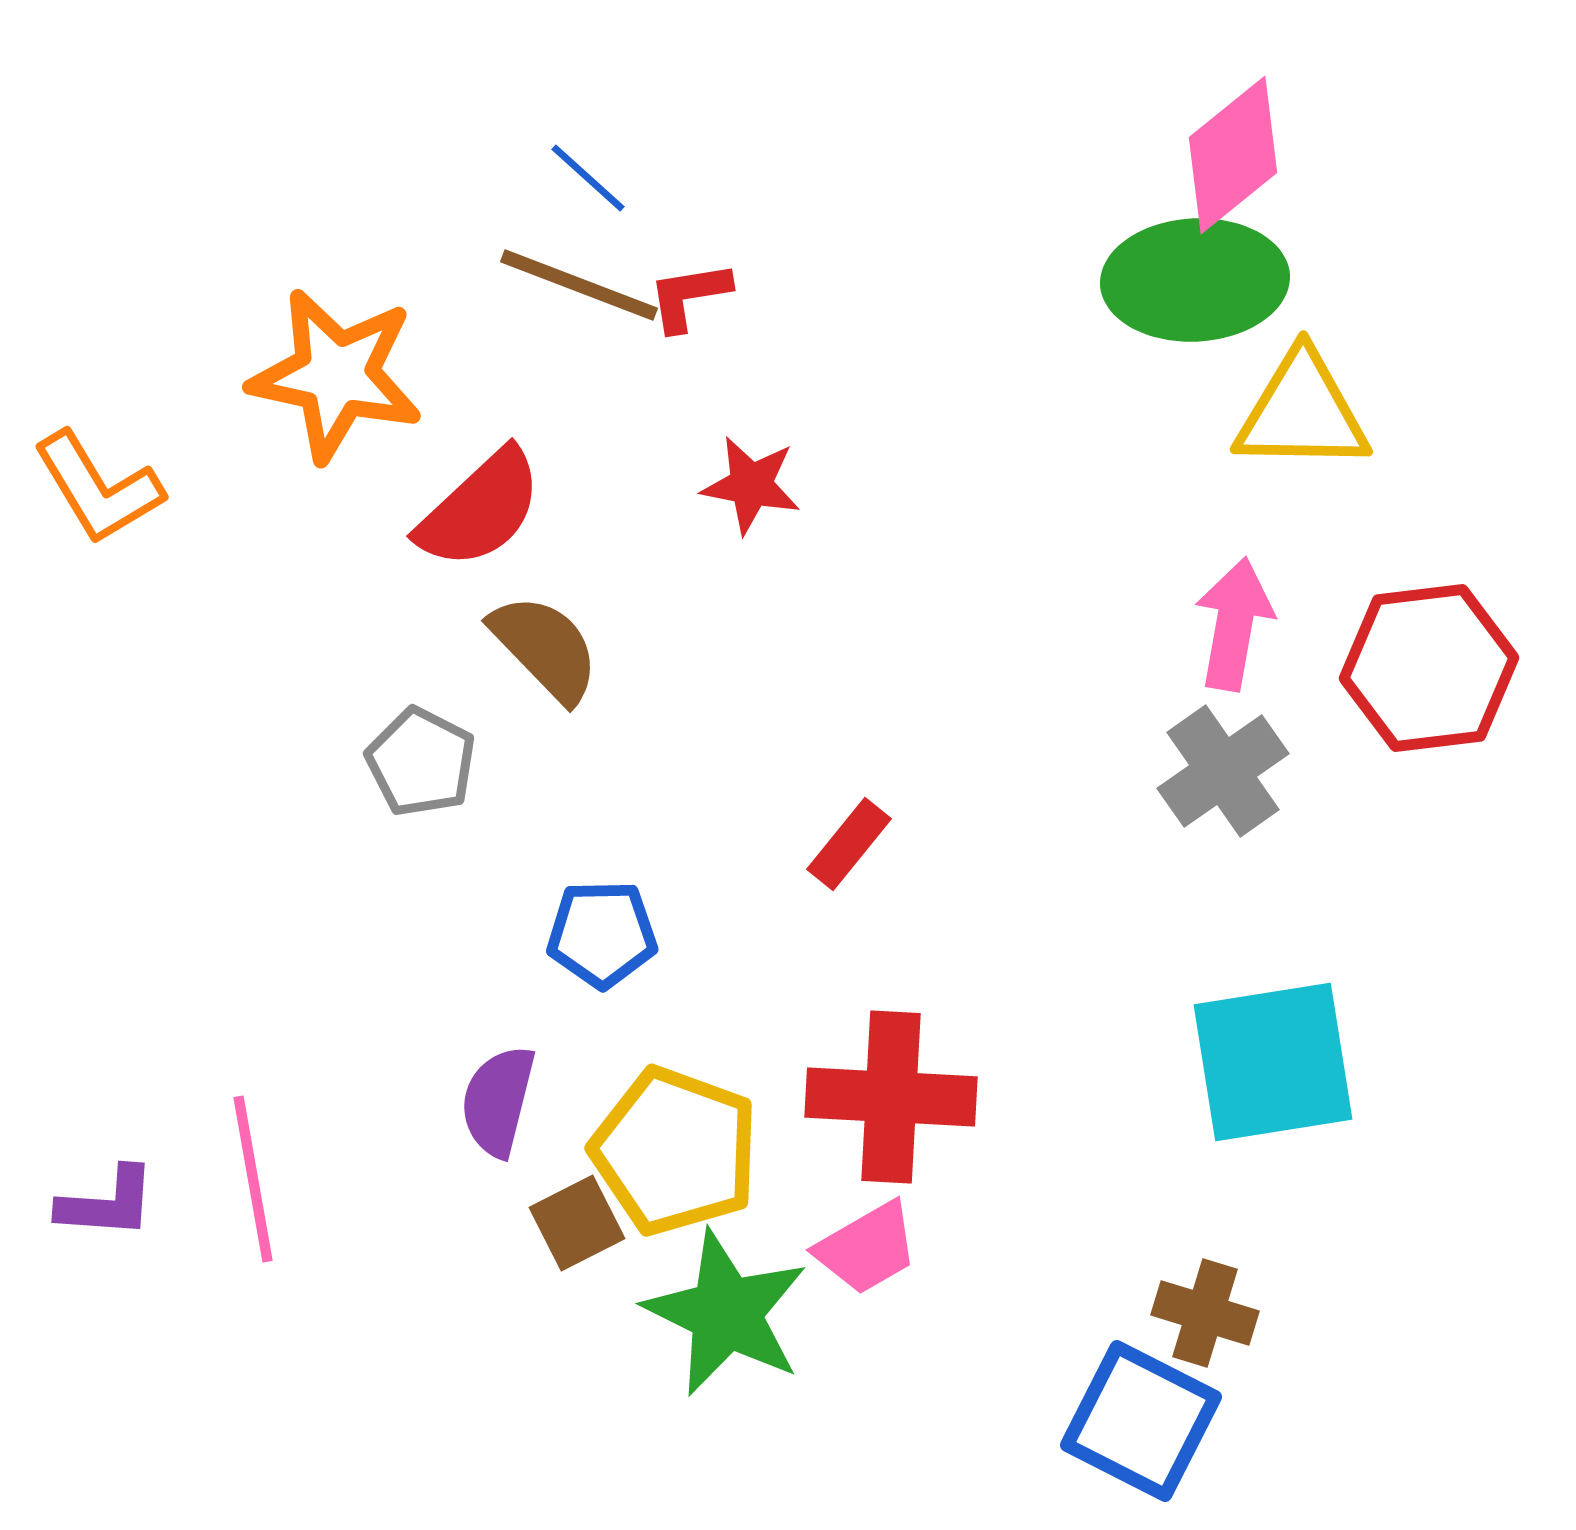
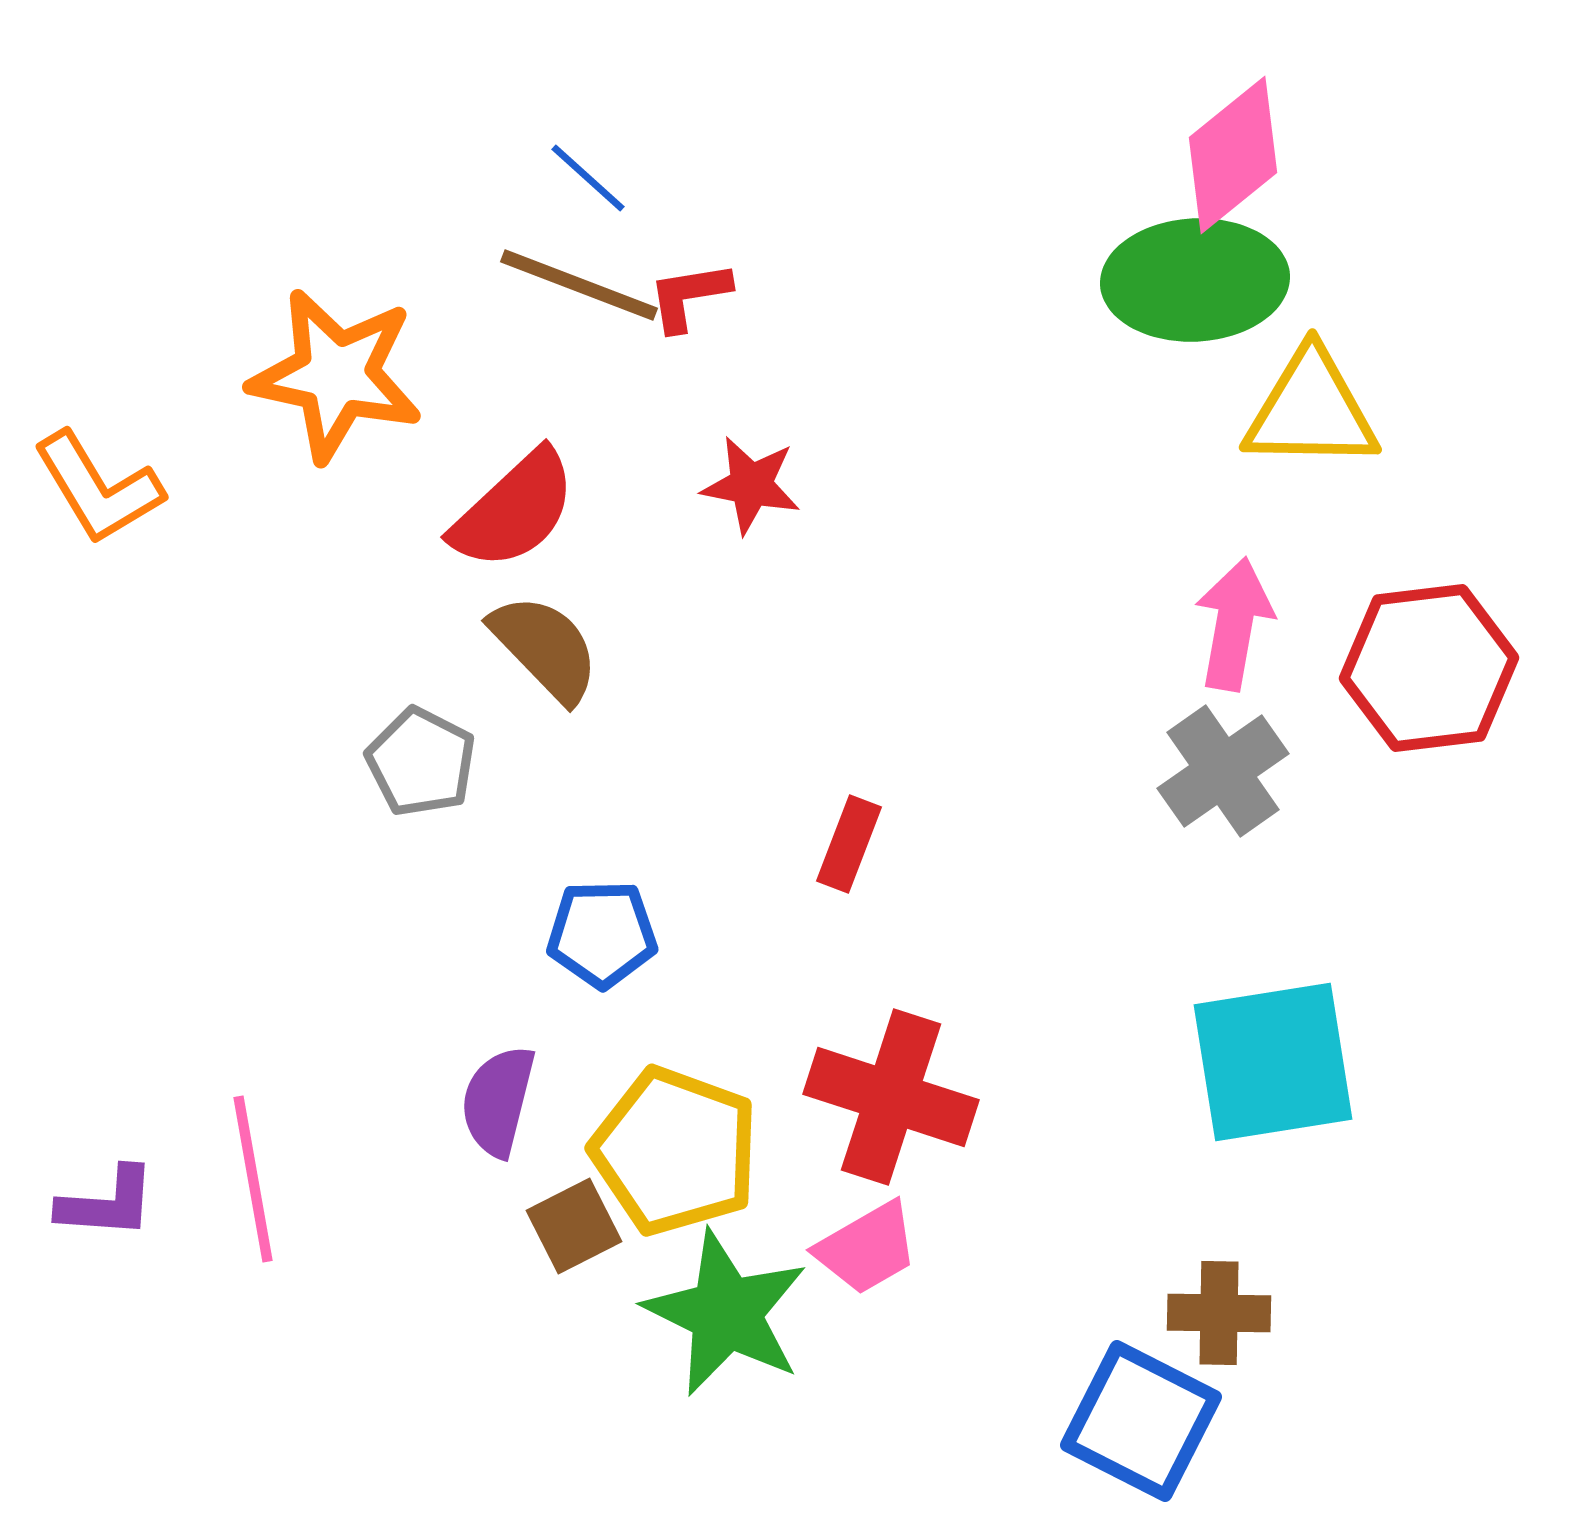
yellow triangle: moved 9 px right, 2 px up
red semicircle: moved 34 px right, 1 px down
red rectangle: rotated 18 degrees counterclockwise
red cross: rotated 15 degrees clockwise
brown square: moved 3 px left, 3 px down
brown cross: moved 14 px right; rotated 16 degrees counterclockwise
